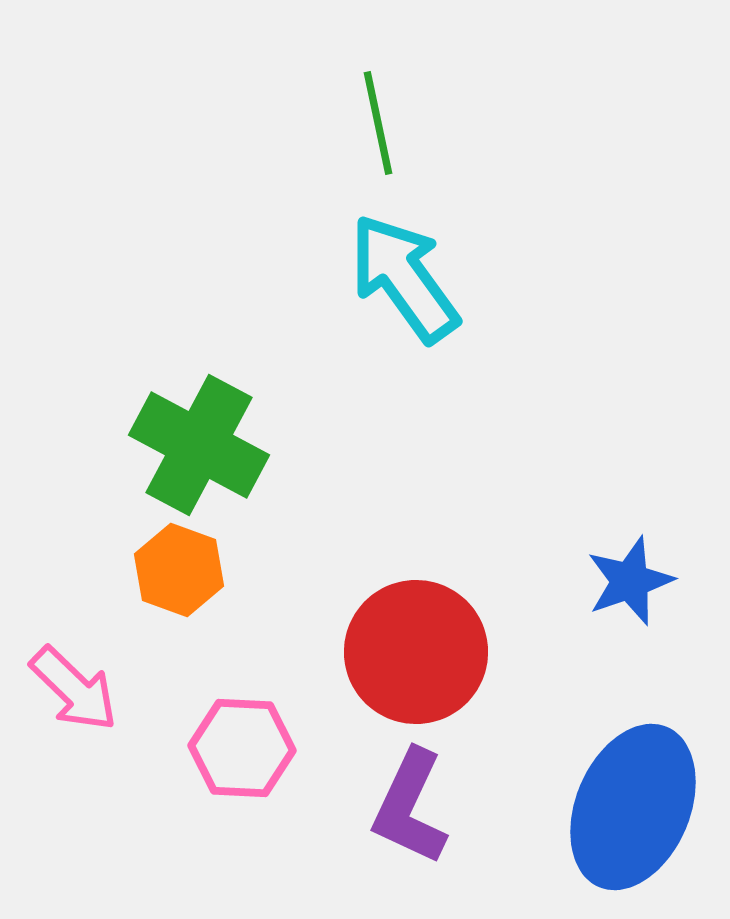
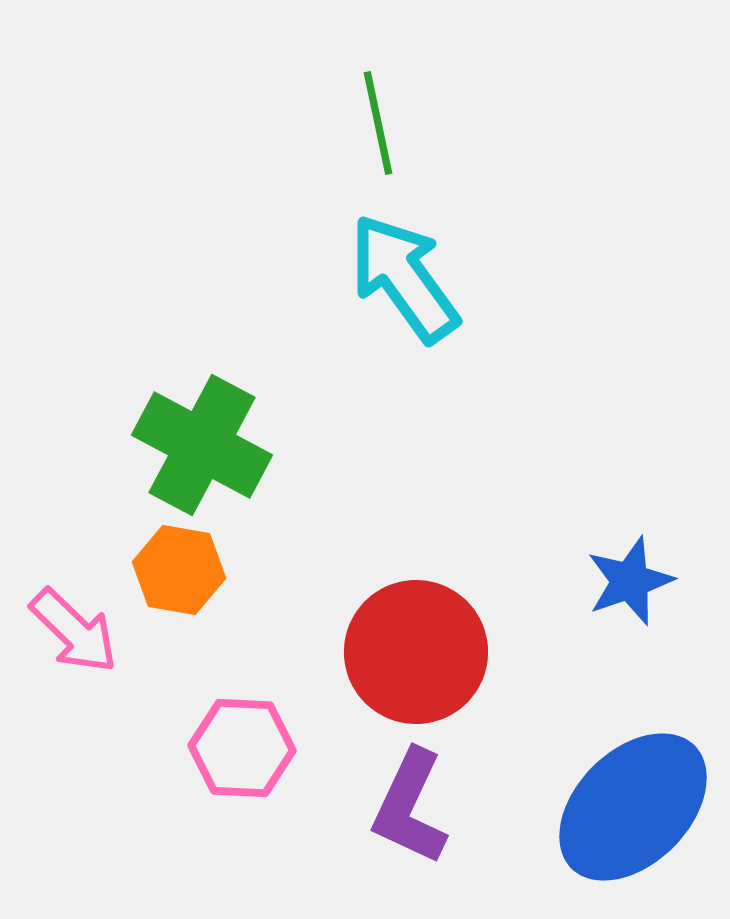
green cross: moved 3 px right
orange hexagon: rotated 10 degrees counterclockwise
pink arrow: moved 58 px up
blue ellipse: rotated 22 degrees clockwise
